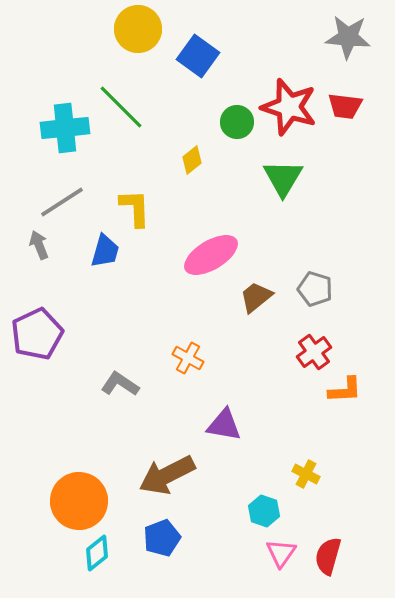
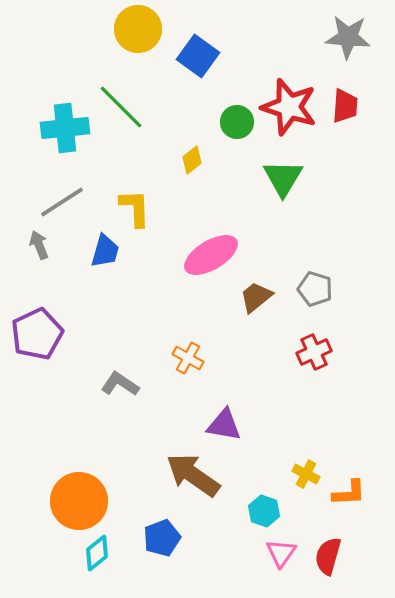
red trapezoid: rotated 93 degrees counterclockwise
red cross: rotated 12 degrees clockwise
orange L-shape: moved 4 px right, 103 px down
brown arrow: moved 26 px right; rotated 62 degrees clockwise
